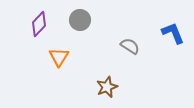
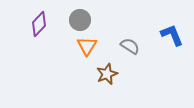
blue L-shape: moved 1 px left, 2 px down
orange triangle: moved 28 px right, 11 px up
brown star: moved 13 px up
